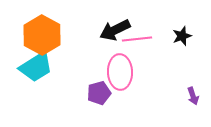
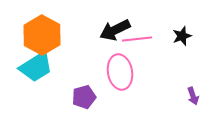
pink ellipse: rotated 8 degrees counterclockwise
purple pentagon: moved 15 px left, 4 px down
